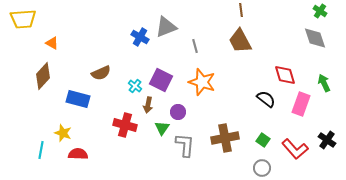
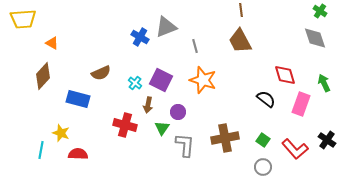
orange star: moved 1 px right, 2 px up
cyan cross: moved 3 px up
yellow star: moved 2 px left
gray circle: moved 1 px right, 1 px up
